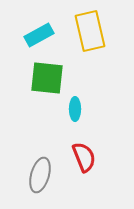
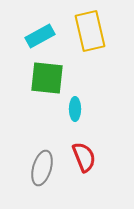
cyan rectangle: moved 1 px right, 1 px down
gray ellipse: moved 2 px right, 7 px up
